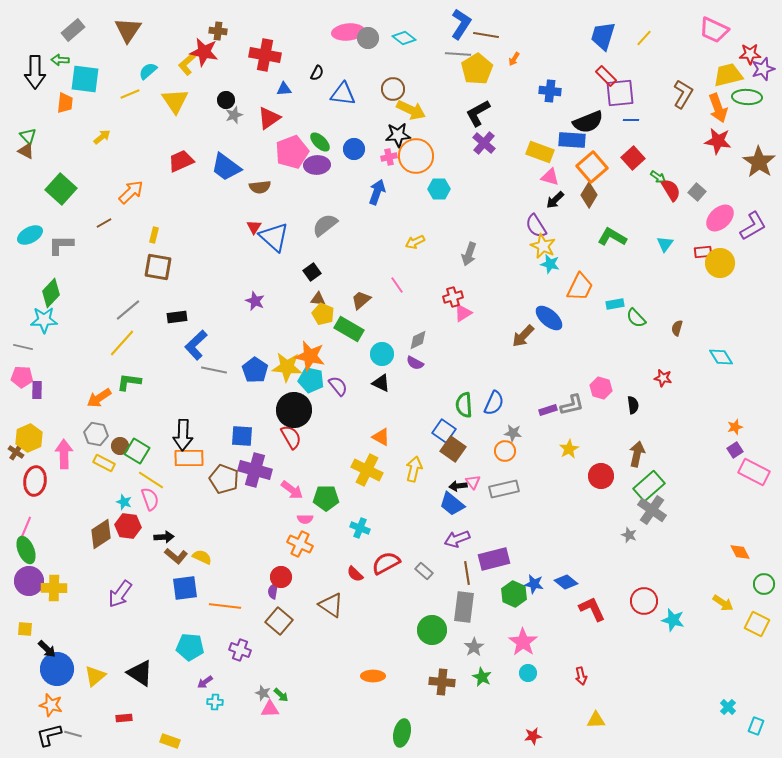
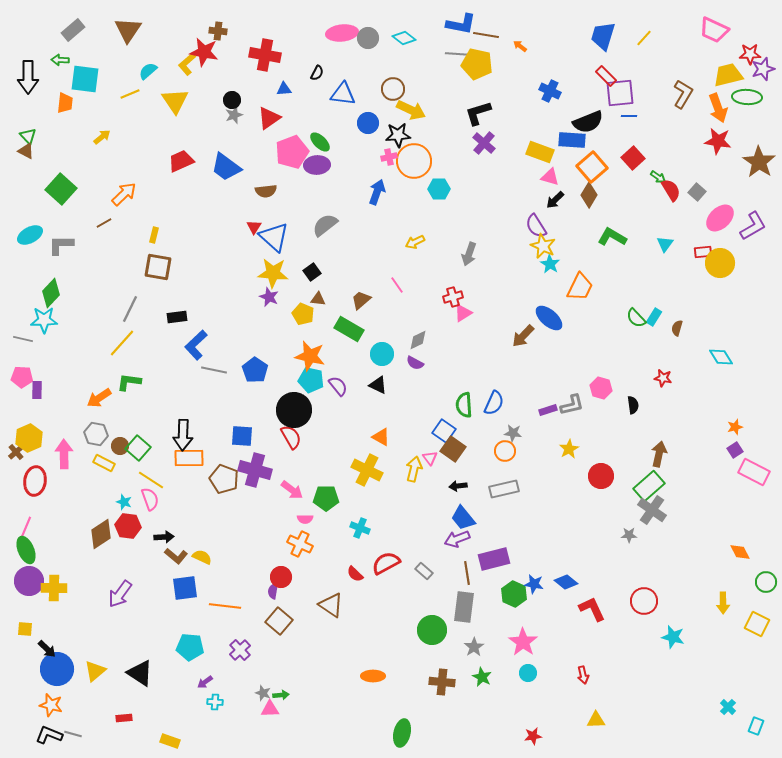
blue L-shape at (461, 24): rotated 68 degrees clockwise
pink ellipse at (348, 32): moved 6 px left, 1 px down
orange arrow at (514, 59): moved 6 px right, 13 px up; rotated 96 degrees clockwise
yellow pentagon at (477, 69): moved 5 px up; rotated 28 degrees counterclockwise
black arrow at (35, 72): moved 7 px left, 5 px down
blue cross at (550, 91): rotated 20 degrees clockwise
black circle at (226, 100): moved 6 px right
black L-shape at (478, 113): rotated 12 degrees clockwise
blue line at (631, 120): moved 2 px left, 4 px up
blue circle at (354, 149): moved 14 px right, 26 px up
orange circle at (416, 156): moved 2 px left, 5 px down
brown semicircle at (260, 187): moved 6 px right, 4 px down
orange arrow at (131, 192): moved 7 px left, 2 px down
cyan star at (550, 264): rotated 18 degrees clockwise
purple star at (255, 301): moved 14 px right, 4 px up
cyan rectangle at (615, 304): moved 39 px right, 13 px down; rotated 48 degrees counterclockwise
gray line at (128, 310): moved 2 px right, 1 px up; rotated 24 degrees counterclockwise
yellow pentagon at (323, 314): moved 20 px left
gray line at (23, 347): moved 8 px up
yellow star at (287, 367): moved 14 px left, 94 px up
black triangle at (381, 383): moved 3 px left, 2 px down
green square at (137, 451): moved 1 px right, 3 px up; rotated 10 degrees clockwise
brown cross at (16, 452): rotated 14 degrees clockwise
brown arrow at (637, 454): moved 22 px right
pink triangle at (473, 482): moved 43 px left, 24 px up
blue trapezoid at (452, 504): moved 11 px right, 14 px down; rotated 12 degrees clockwise
gray star at (629, 535): rotated 21 degrees counterclockwise
green circle at (764, 584): moved 2 px right, 2 px up
yellow arrow at (723, 603): rotated 55 degrees clockwise
cyan star at (673, 620): moved 17 px down
purple cross at (240, 650): rotated 25 degrees clockwise
yellow triangle at (95, 676): moved 5 px up
red arrow at (581, 676): moved 2 px right, 1 px up
green arrow at (281, 695): rotated 49 degrees counterclockwise
black L-shape at (49, 735): rotated 36 degrees clockwise
